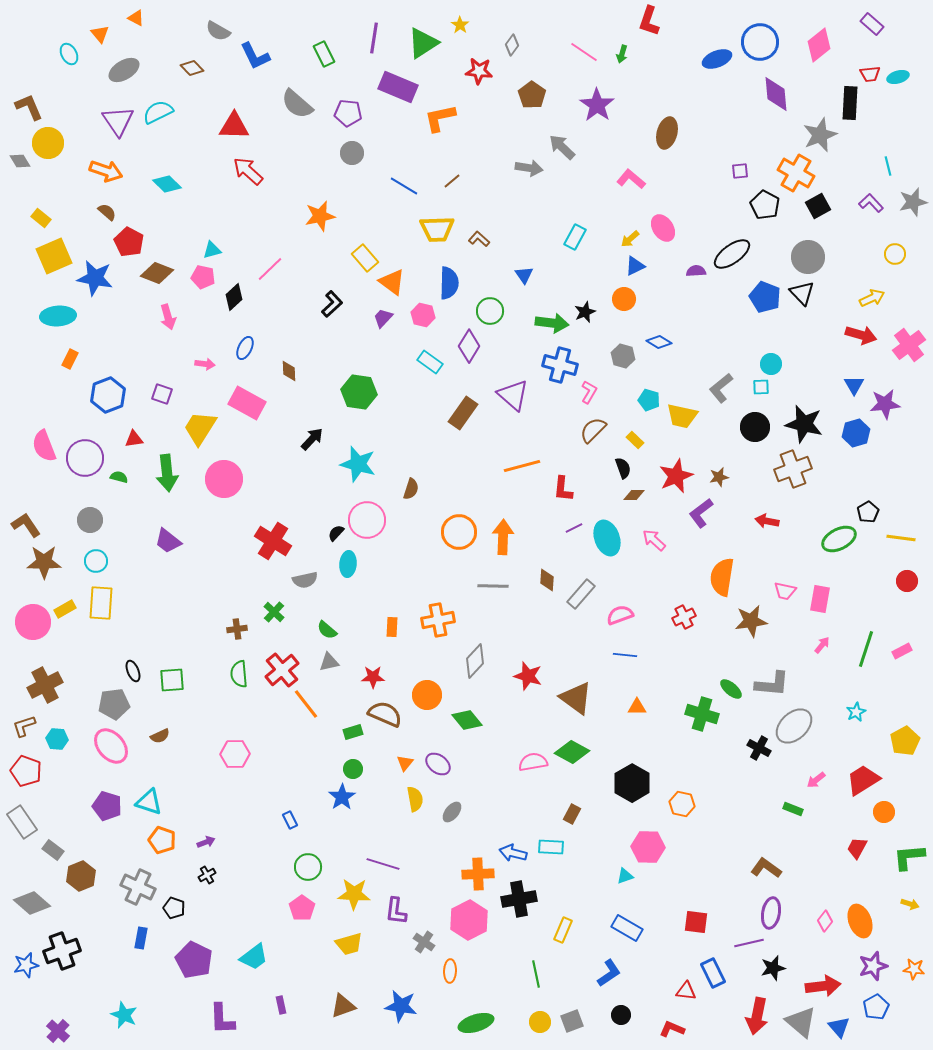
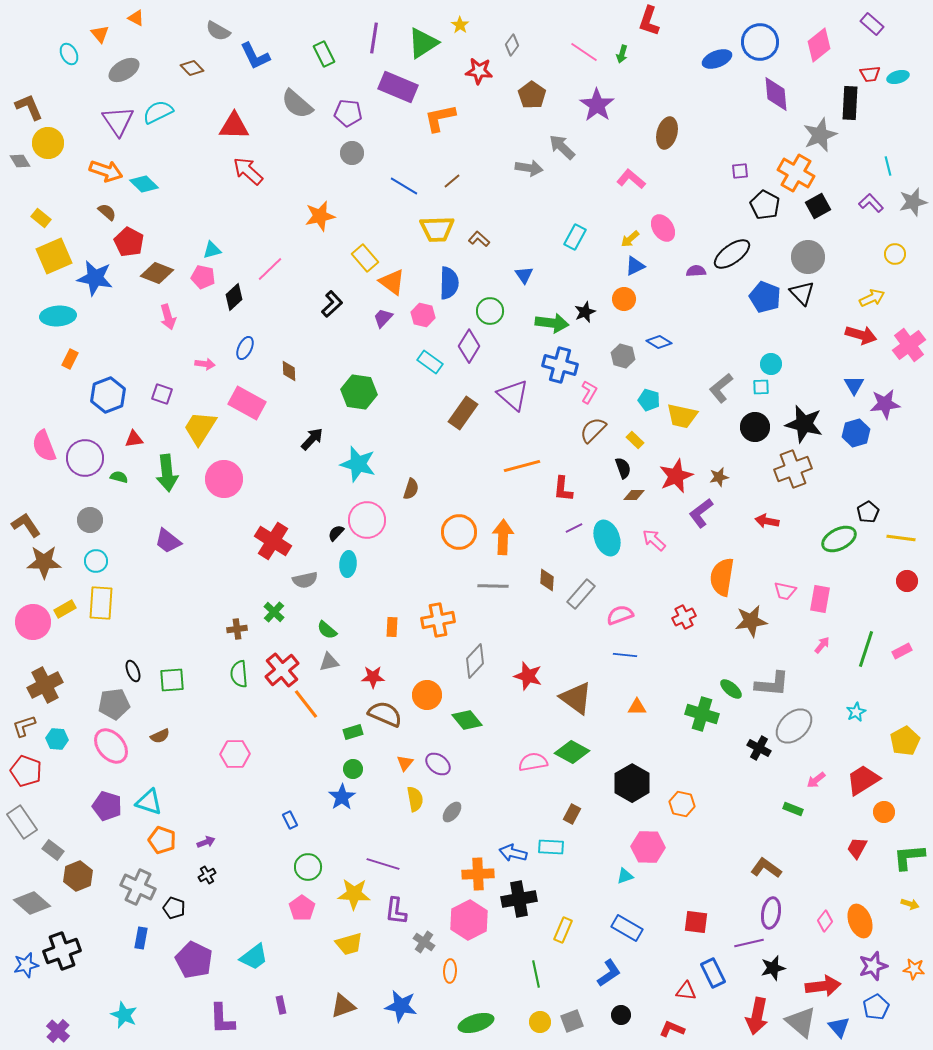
cyan diamond at (167, 184): moved 23 px left
brown hexagon at (81, 876): moved 3 px left
